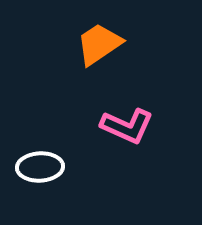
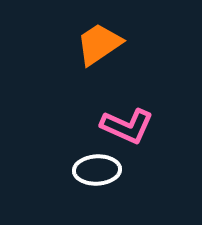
white ellipse: moved 57 px right, 3 px down
